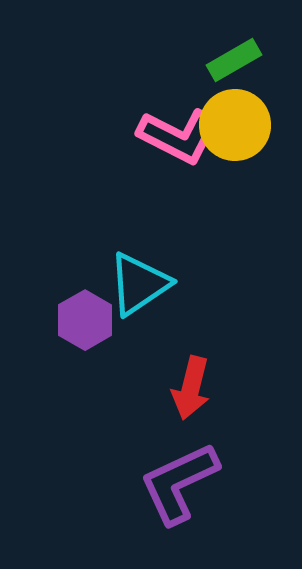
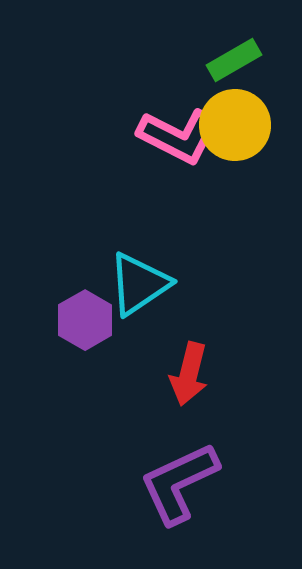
red arrow: moved 2 px left, 14 px up
